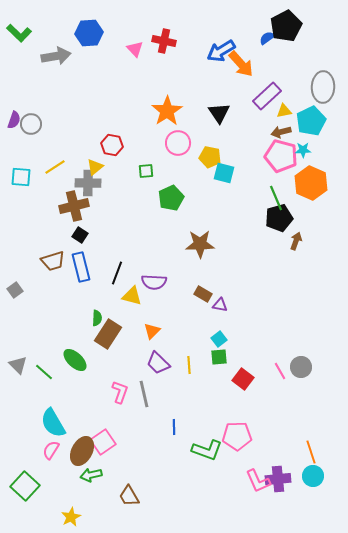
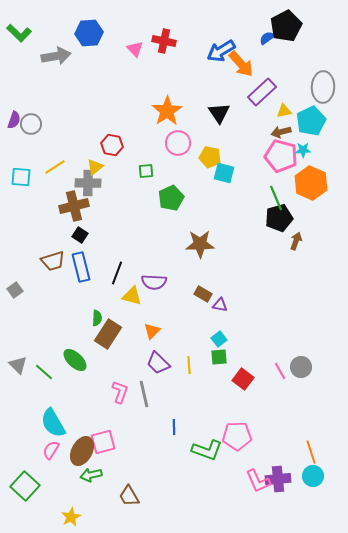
purple rectangle at (267, 96): moved 5 px left, 4 px up
pink square at (103, 442): rotated 20 degrees clockwise
